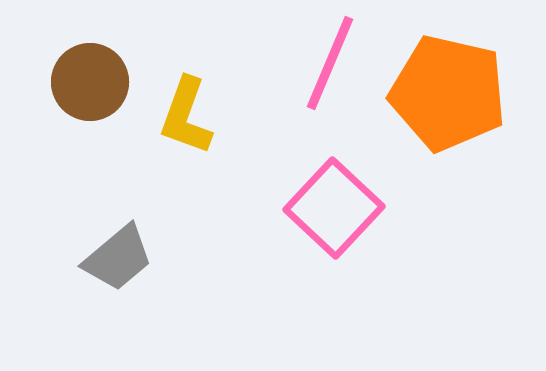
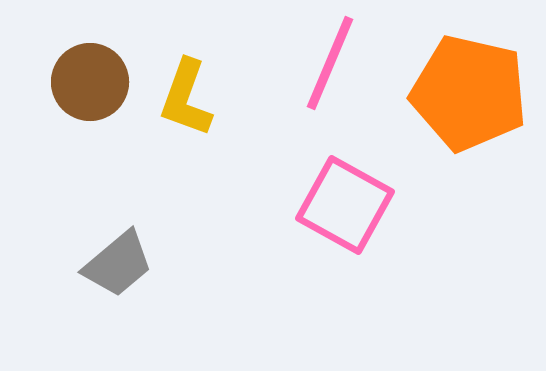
orange pentagon: moved 21 px right
yellow L-shape: moved 18 px up
pink square: moved 11 px right, 3 px up; rotated 14 degrees counterclockwise
gray trapezoid: moved 6 px down
